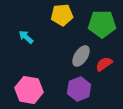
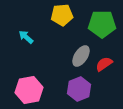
pink hexagon: rotated 20 degrees counterclockwise
